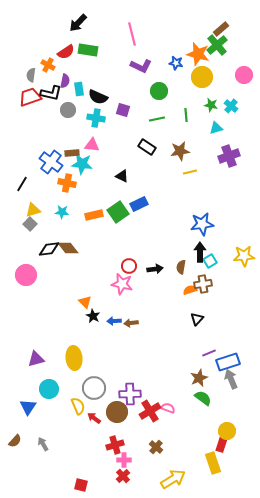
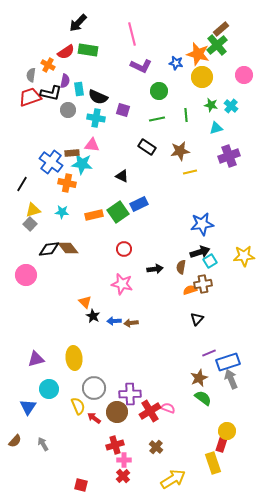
black arrow at (200, 252): rotated 72 degrees clockwise
red circle at (129, 266): moved 5 px left, 17 px up
